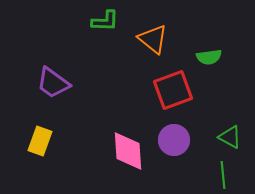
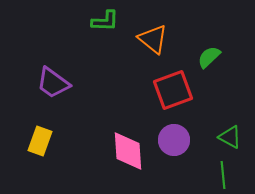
green semicircle: rotated 145 degrees clockwise
